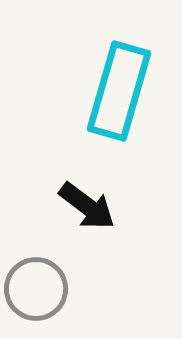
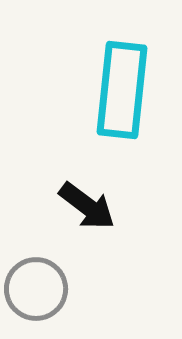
cyan rectangle: moved 3 px right, 1 px up; rotated 10 degrees counterclockwise
